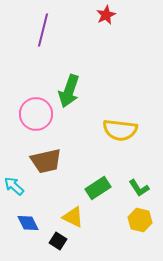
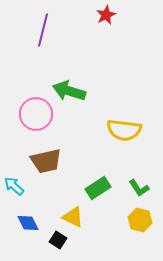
green arrow: rotated 88 degrees clockwise
yellow semicircle: moved 4 px right
black square: moved 1 px up
